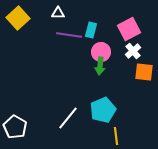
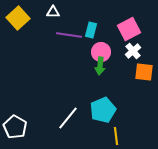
white triangle: moved 5 px left, 1 px up
